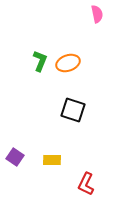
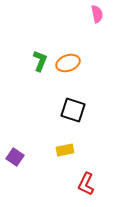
yellow rectangle: moved 13 px right, 10 px up; rotated 12 degrees counterclockwise
